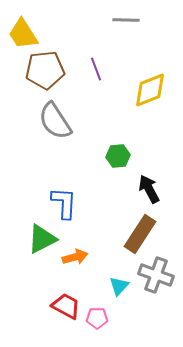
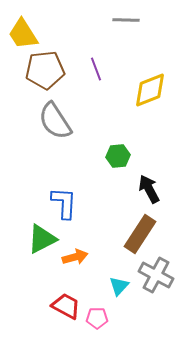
gray cross: rotated 8 degrees clockwise
